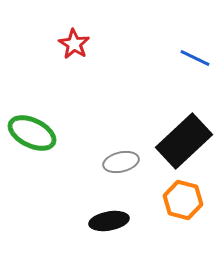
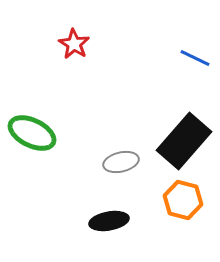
black rectangle: rotated 6 degrees counterclockwise
